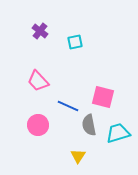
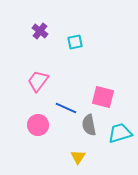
pink trapezoid: rotated 80 degrees clockwise
blue line: moved 2 px left, 2 px down
cyan trapezoid: moved 2 px right
yellow triangle: moved 1 px down
